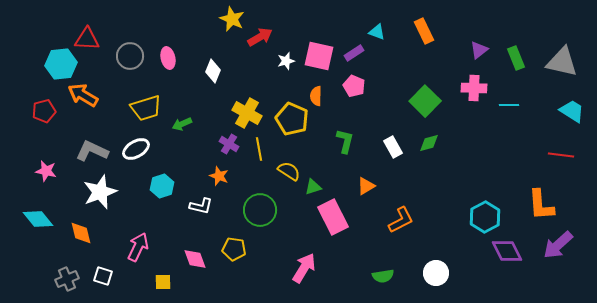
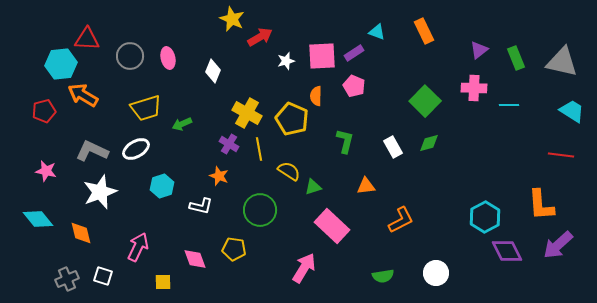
pink square at (319, 56): moved 3 px right; rotated 16 degrees counterclockwise
orange triangle at (366, 186): rotated 24 degrees clockwise
pink rectangle at (333, 217): moved 1 px left, 9 px down; rotated 20 degrees counterclockwise
